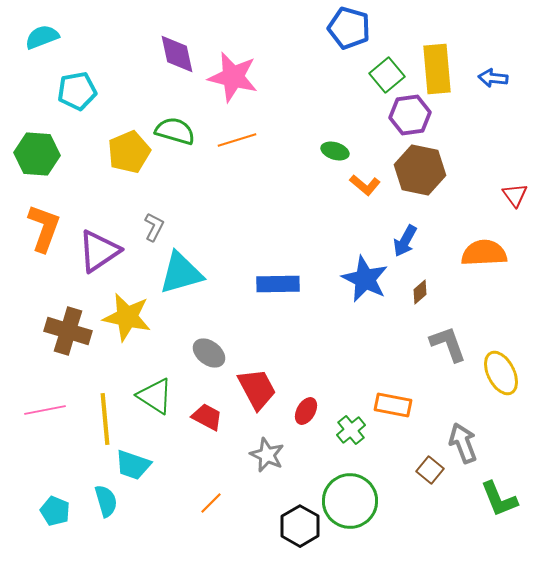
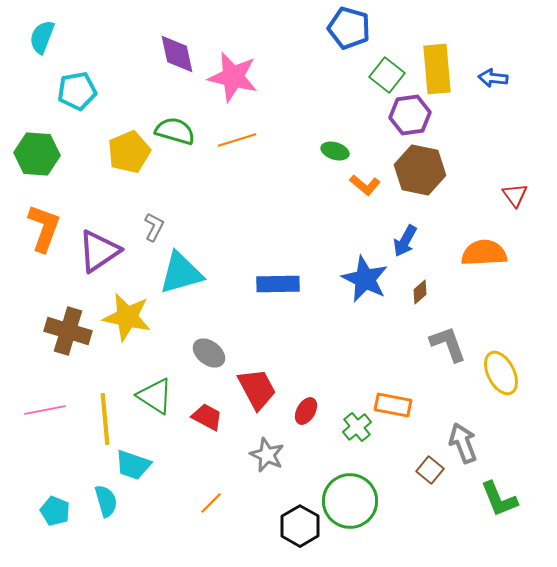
cyan semicircle at (42, 37): rotated 48 degrees counterclockwise
green square at (387, 75): rotated 12 degrees counterclockwise
green cross at (351, 430): moved 6 px right, 3 px up
